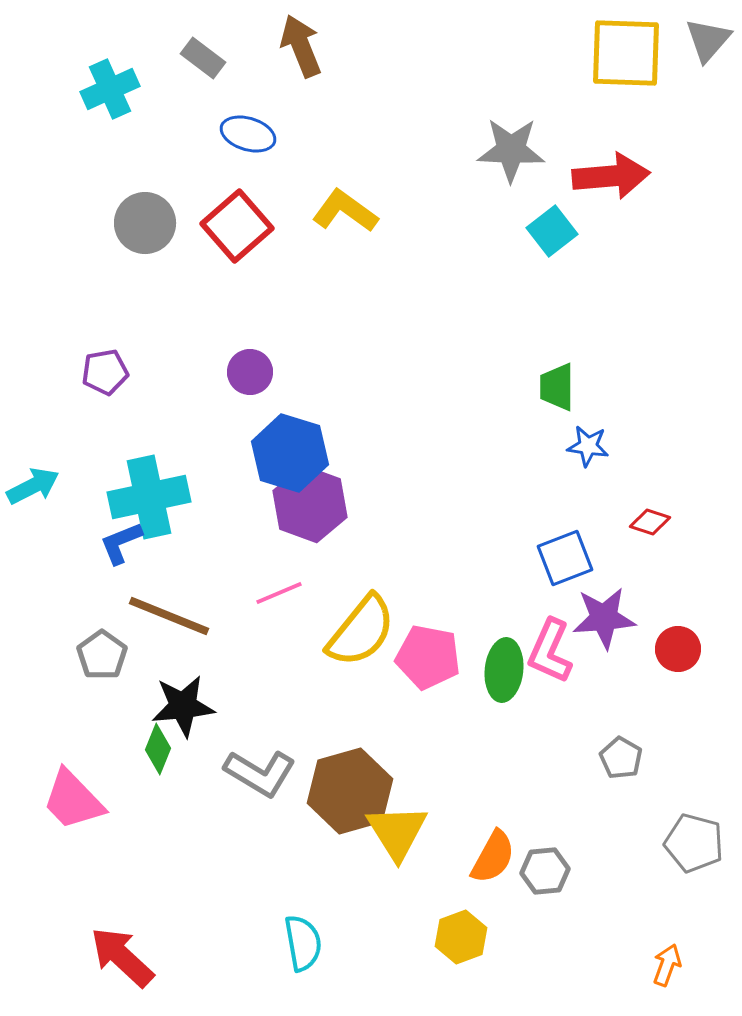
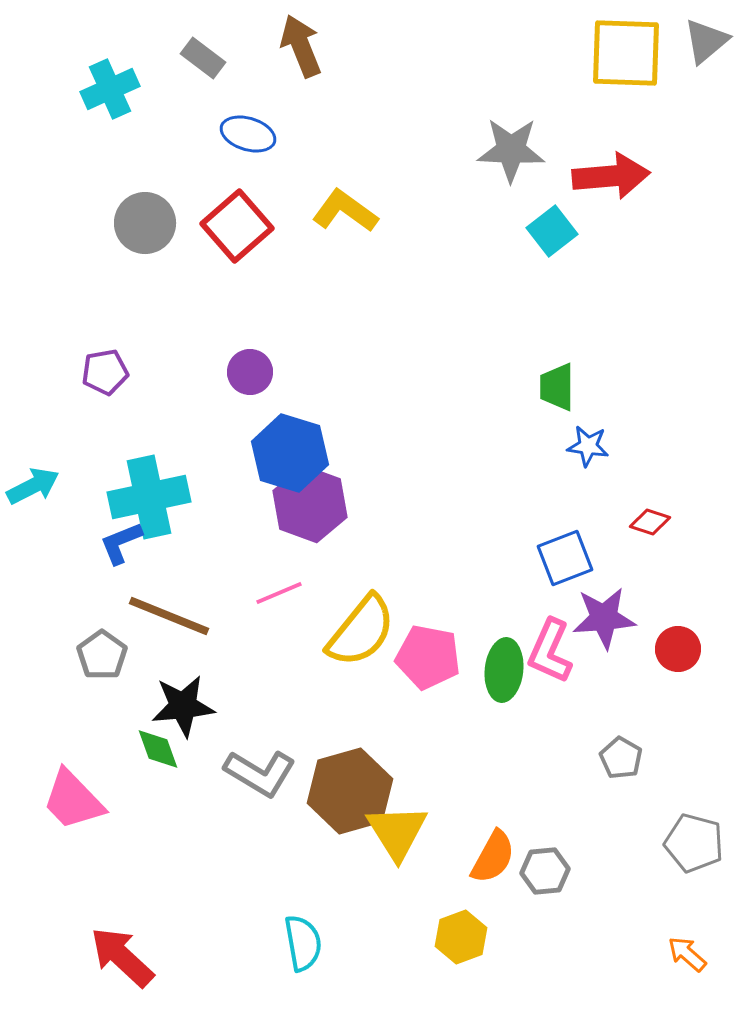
gray triangle at (708, 40): moved 2 px left, 1 px down; rotated 9 degrees clockwise
green diamond at (158, 749): rotated 42 degrees counterclockwise
orange arrow at (667, 965): moved 20 px right, 11 px up; rotated 69 degrees counterclockwise
